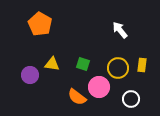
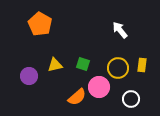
yellow triangle: moved 3 px right, 1 px down; rotated 21 degrees counterclockwise
purple circle: moved 1 px left, 1 px down
orange semicircle: rotated 78 degrees counterclockwise
